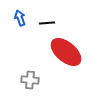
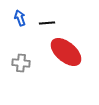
gray cross: moved 9 px left, 17 px up
